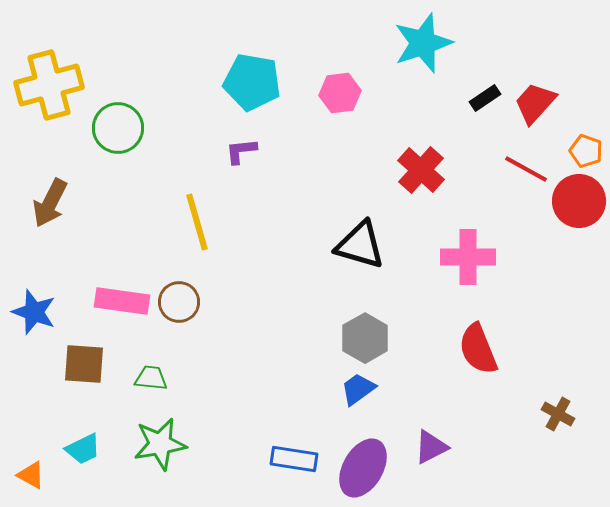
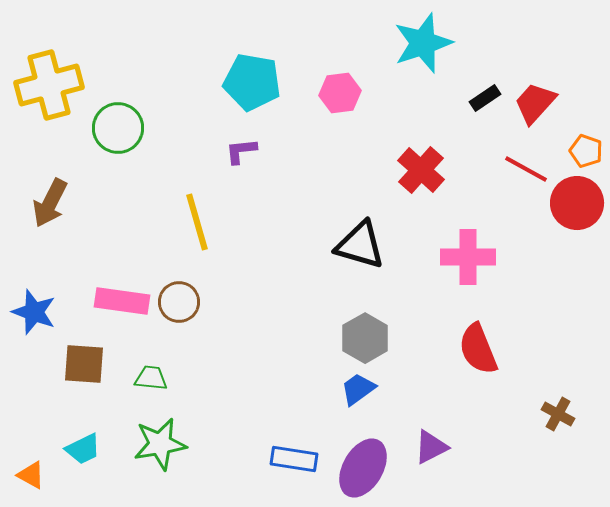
red circle: moved 2 px left, 2 px down
